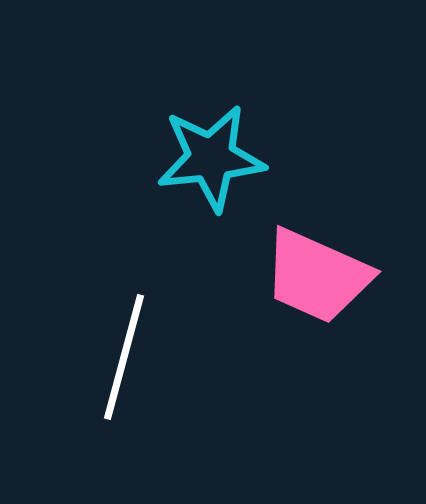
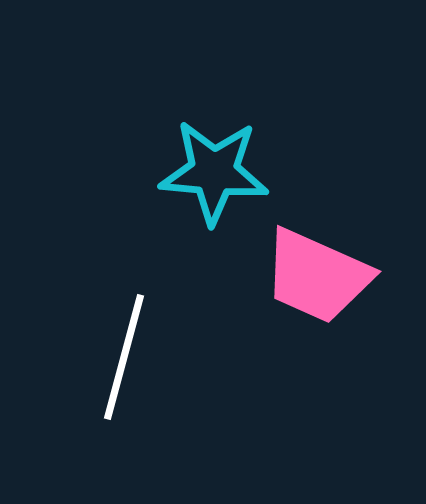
cyan star: moved 3 px right, 14 px down; rotated 11 degrees clockwise
